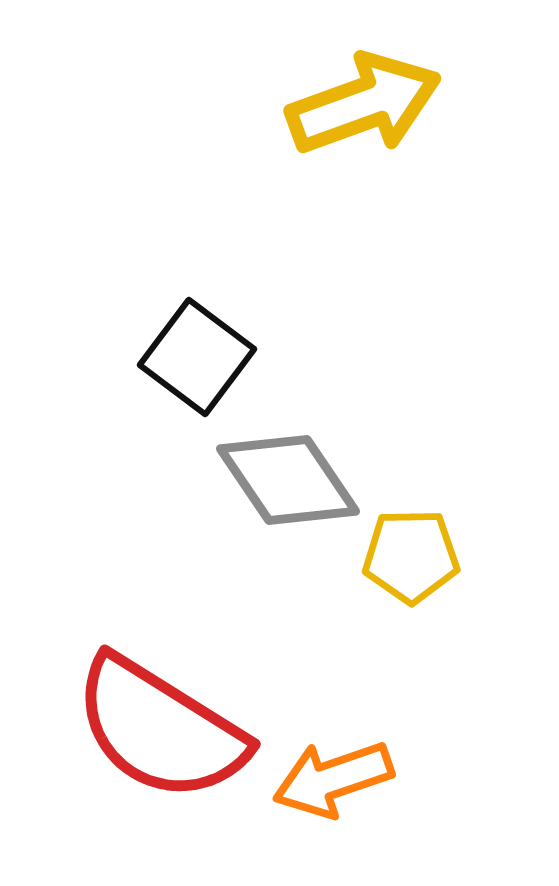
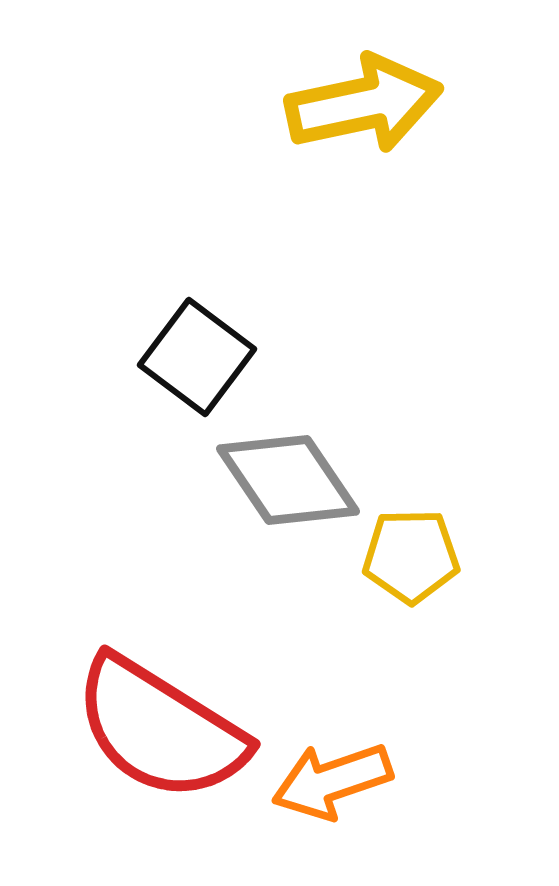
yellow arrow: rotated 8 degrees clockwise
orange arrow: moved 1 px left, 2 px down
